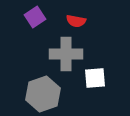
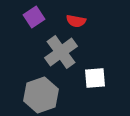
purple square: moved 1 px left
gray cross: moved 5 px left, 2 px up; rotated 36 degrees counterclockwise
gray hexagon: moved 2 px left, 1 px down
